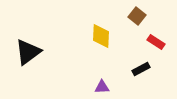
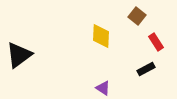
red rectangle: rotated 24 degrees clockwise
black triangle: moved 9 px left, 3 px down
black rectangle: moved 5 px right
purple triangle: moved 1 px right, 1 px down; rotated 35 degrees clockwise
